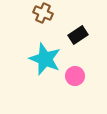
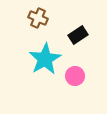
brown cross: moved 5 px left, 5 px down
cyan star: rotated 20 degrees clockwise
